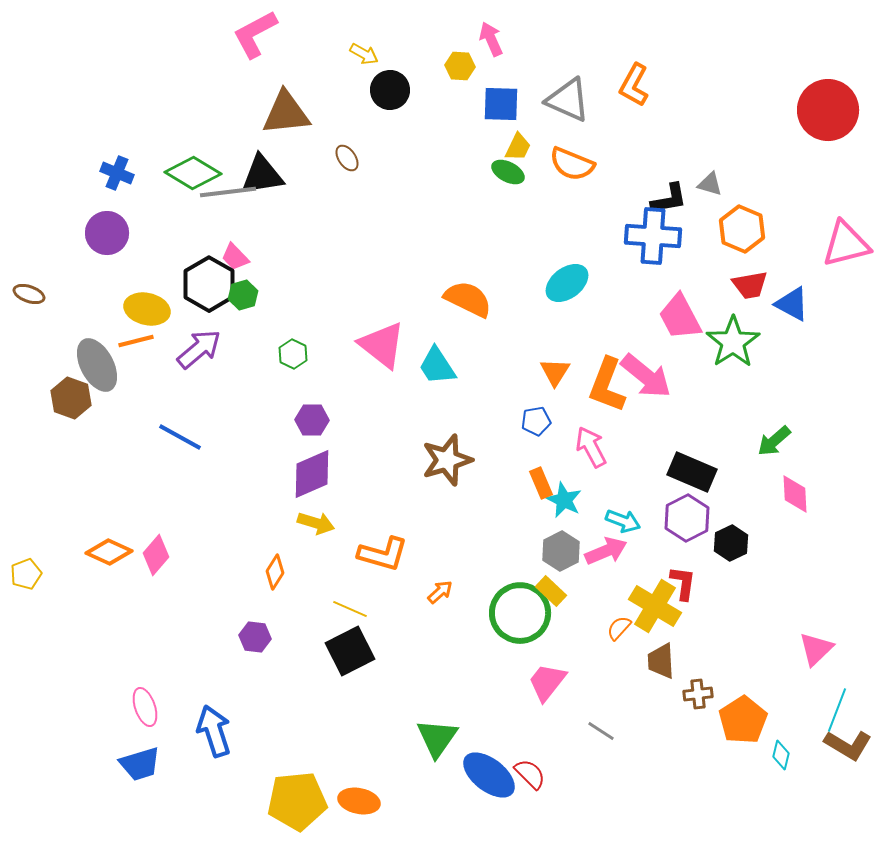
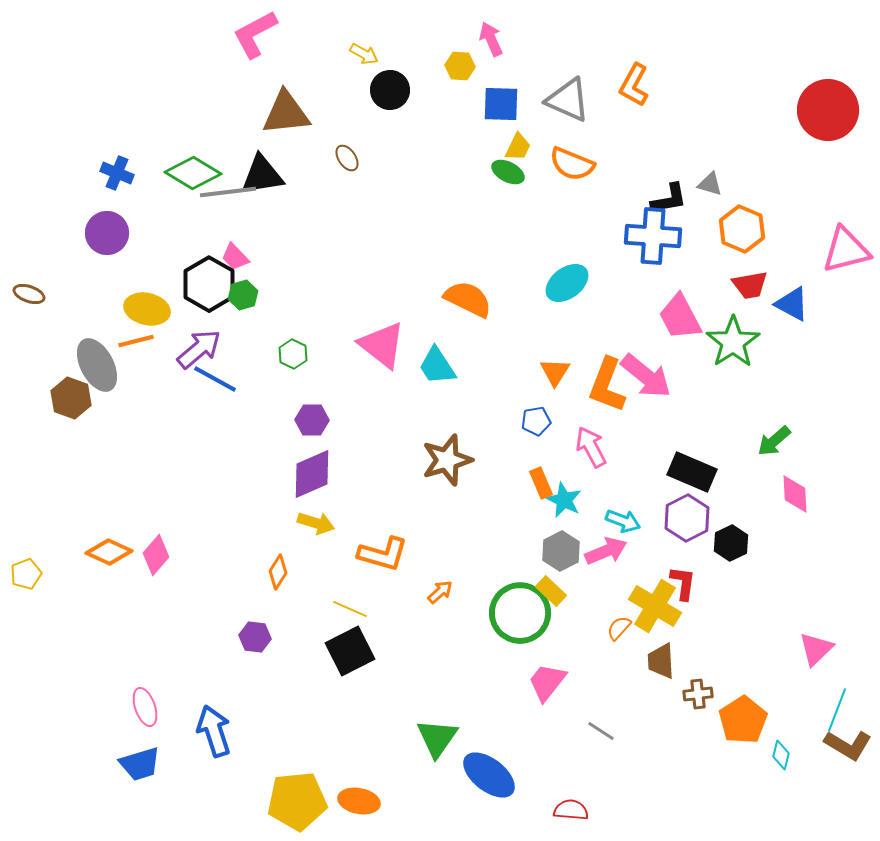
pink triangle at (846, 244): moved 6 px down
blue line at (180, 437): moved 35 px right, 58 px up
orange diamond at (275, 572): moved 3 px right
red semicircle at (530, 774): moved 41 px right, 36 px down; rotated 40 degrees counterclockwise
